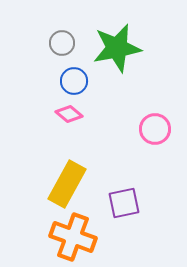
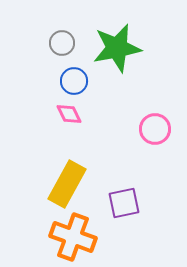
pink diamond: rotated 24 degrees clockwise
